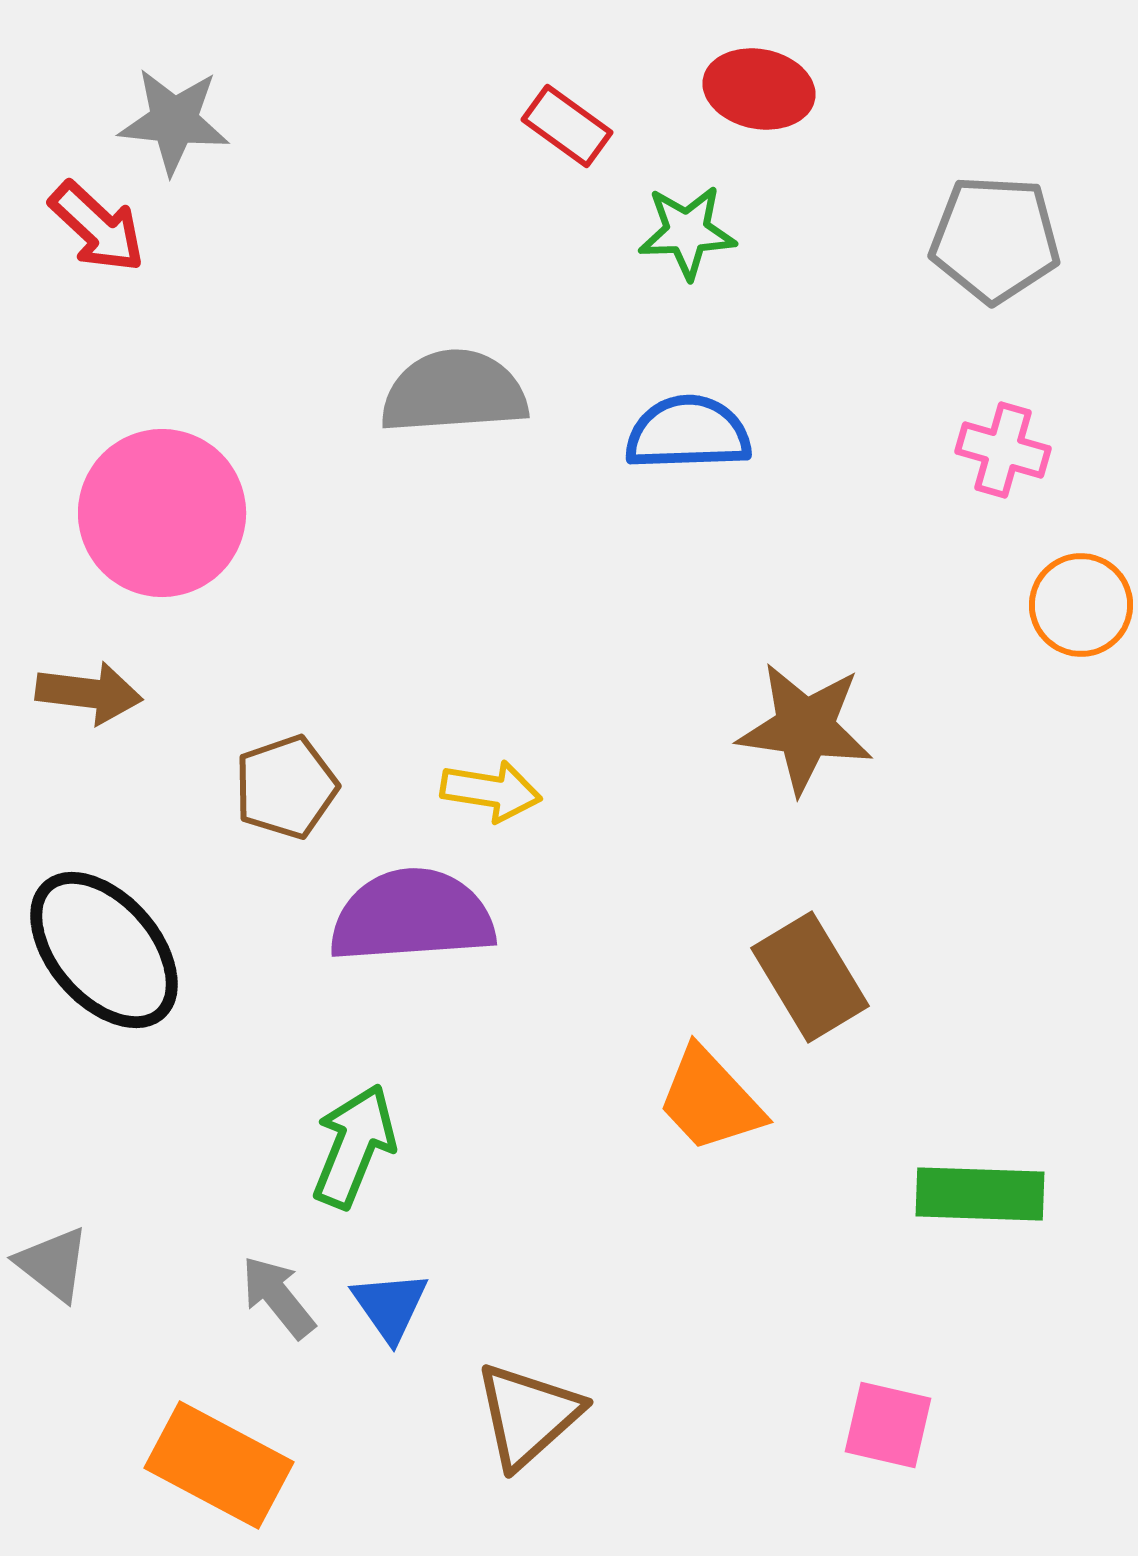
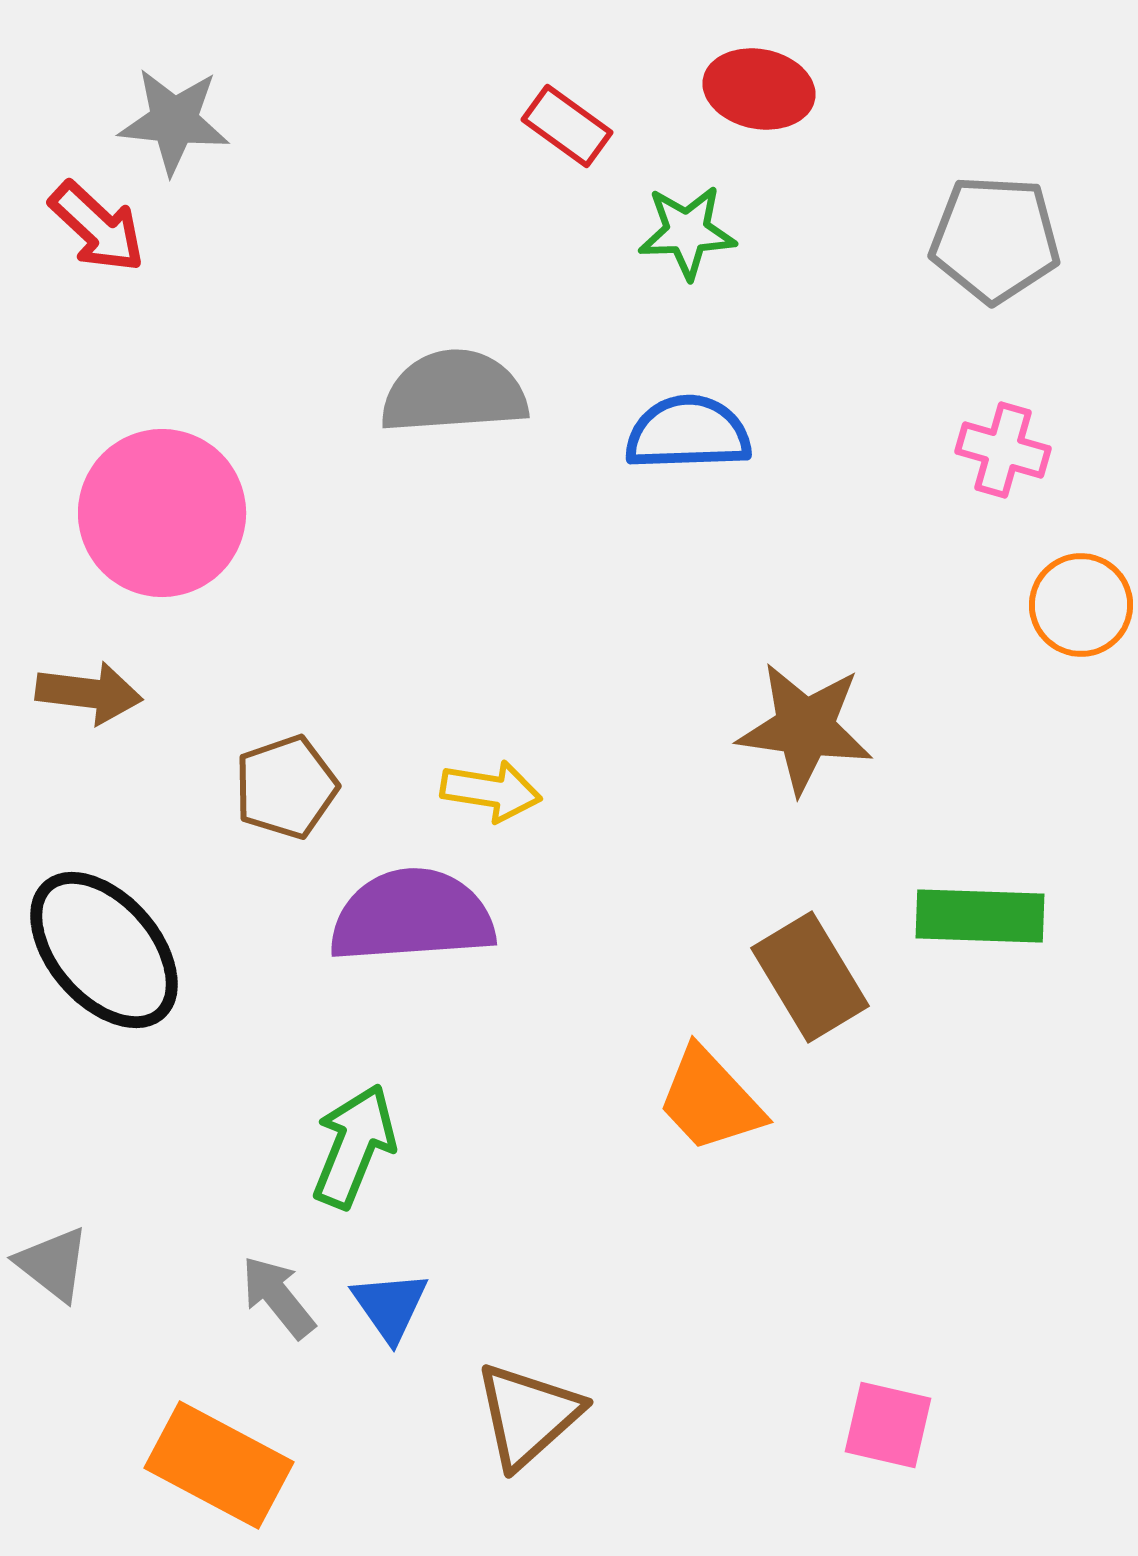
green rectangle: moved 278 px up
